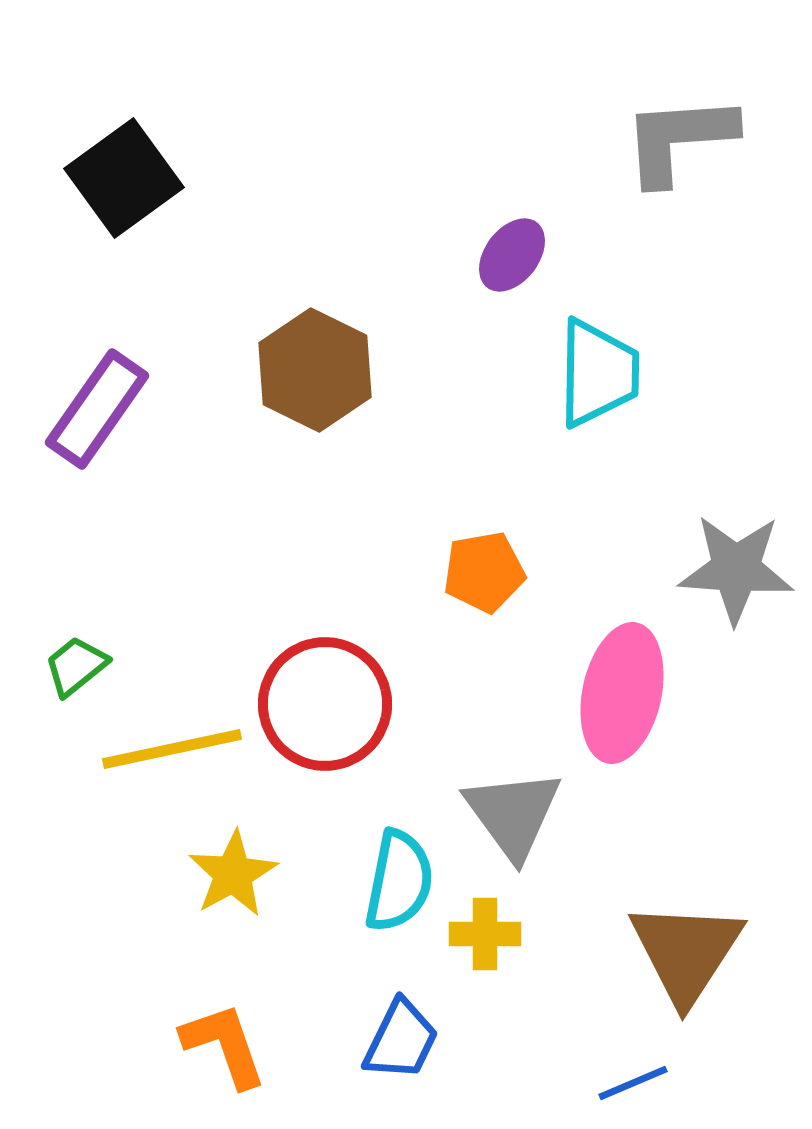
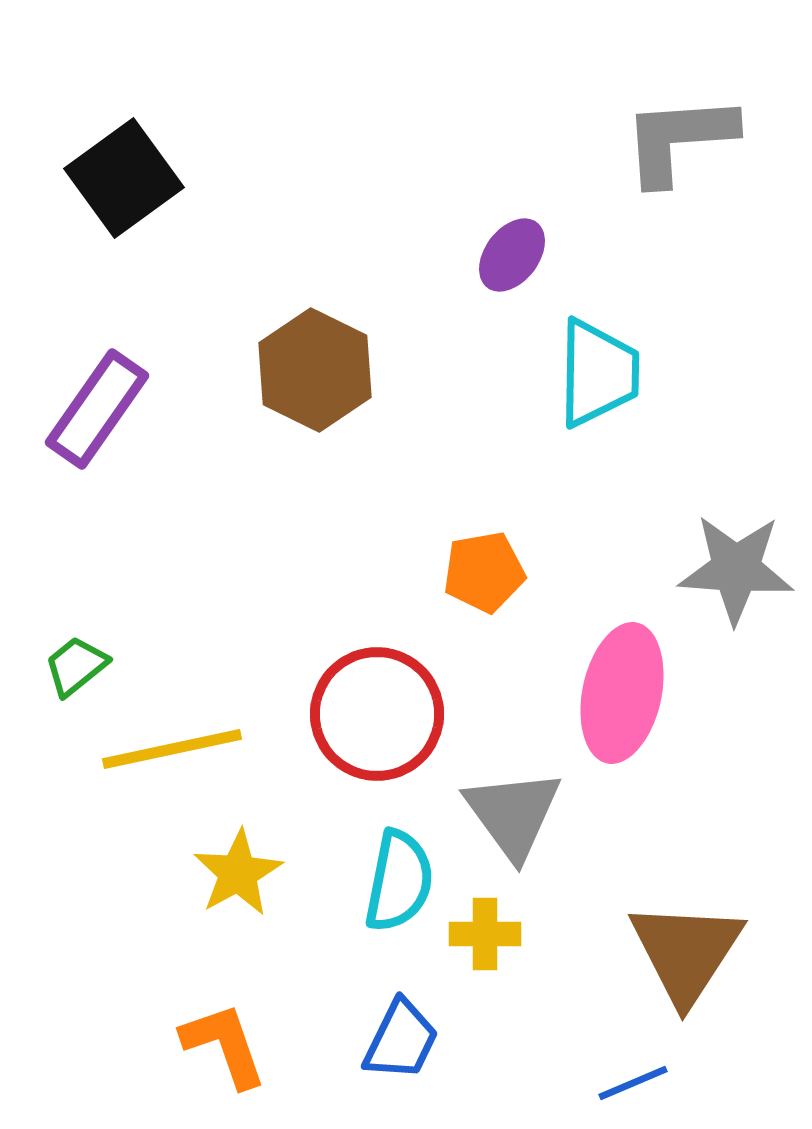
red circle: moved 52 px right, 10 px down
yellow star: moved 5 px right, 1 px up
